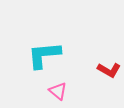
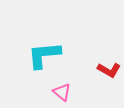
pink triangle: moved 4 px right, 1 px down
